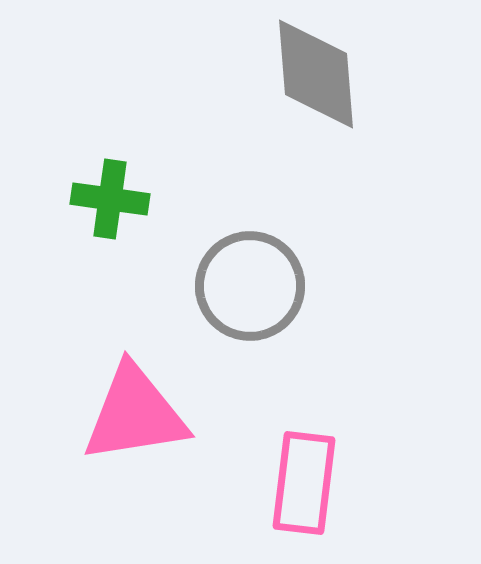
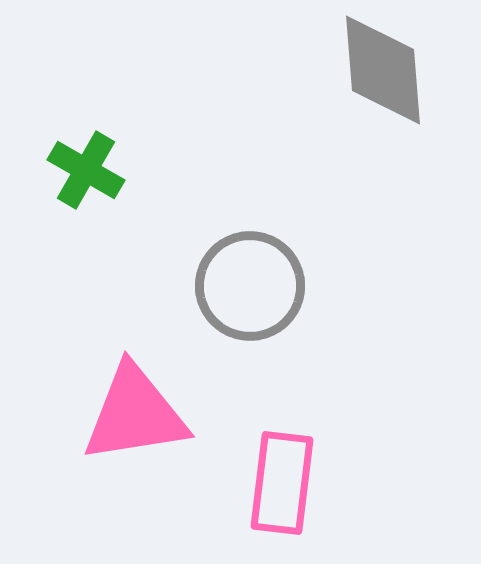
gray diamond: moved 67 px right, 4 px up
green cross: moved 24 px left, 29 px up; rotated 22 degrees clockwise
pink rectangle: moved 22 px left
